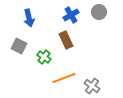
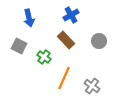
gray circle: moved 29 px down
brown rectangle: rotated 18 degrees counterclockwise
orange line: rotated 45 degrees counterclockwise
